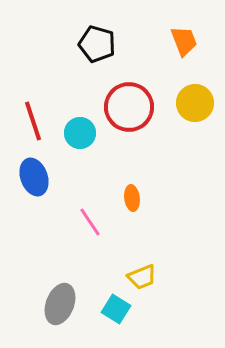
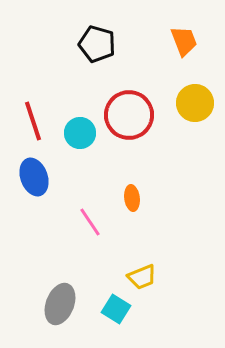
red circle: moved 8 px down
